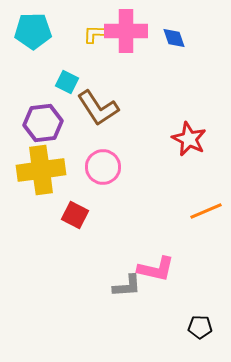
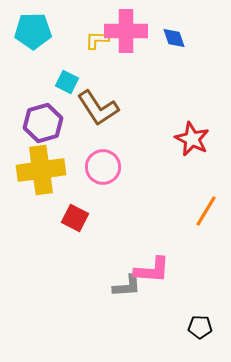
yellow L-shape: moved 2 px right, 6 px down
purple hexagon: rotated 9 degrees counterclockwise
red star: moved 3 px right
orange line: rotated 36 degrees counterclockwise
red square: moved 3 px down
pink L-shape: moved 4 px left, 1 px down; rotated 9 degrees counterclockwise
